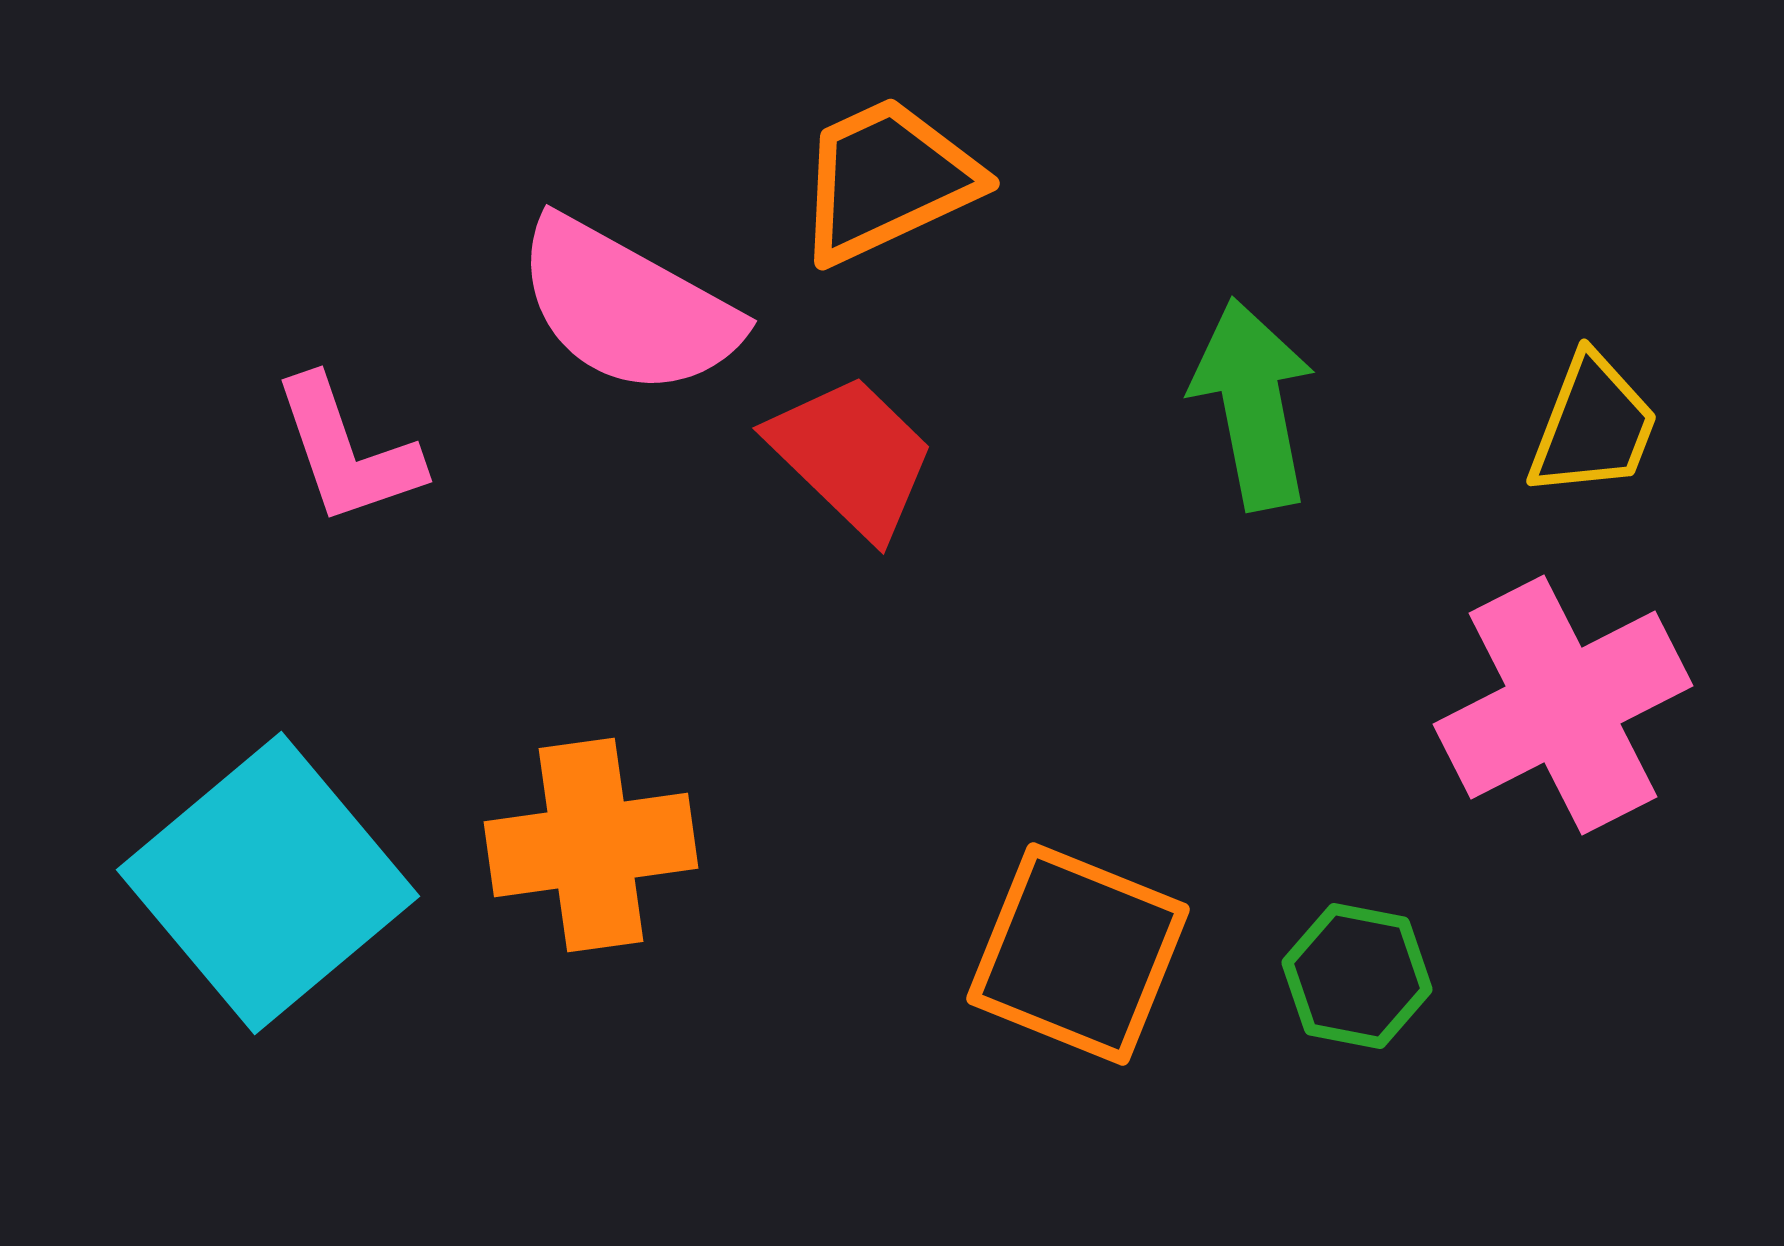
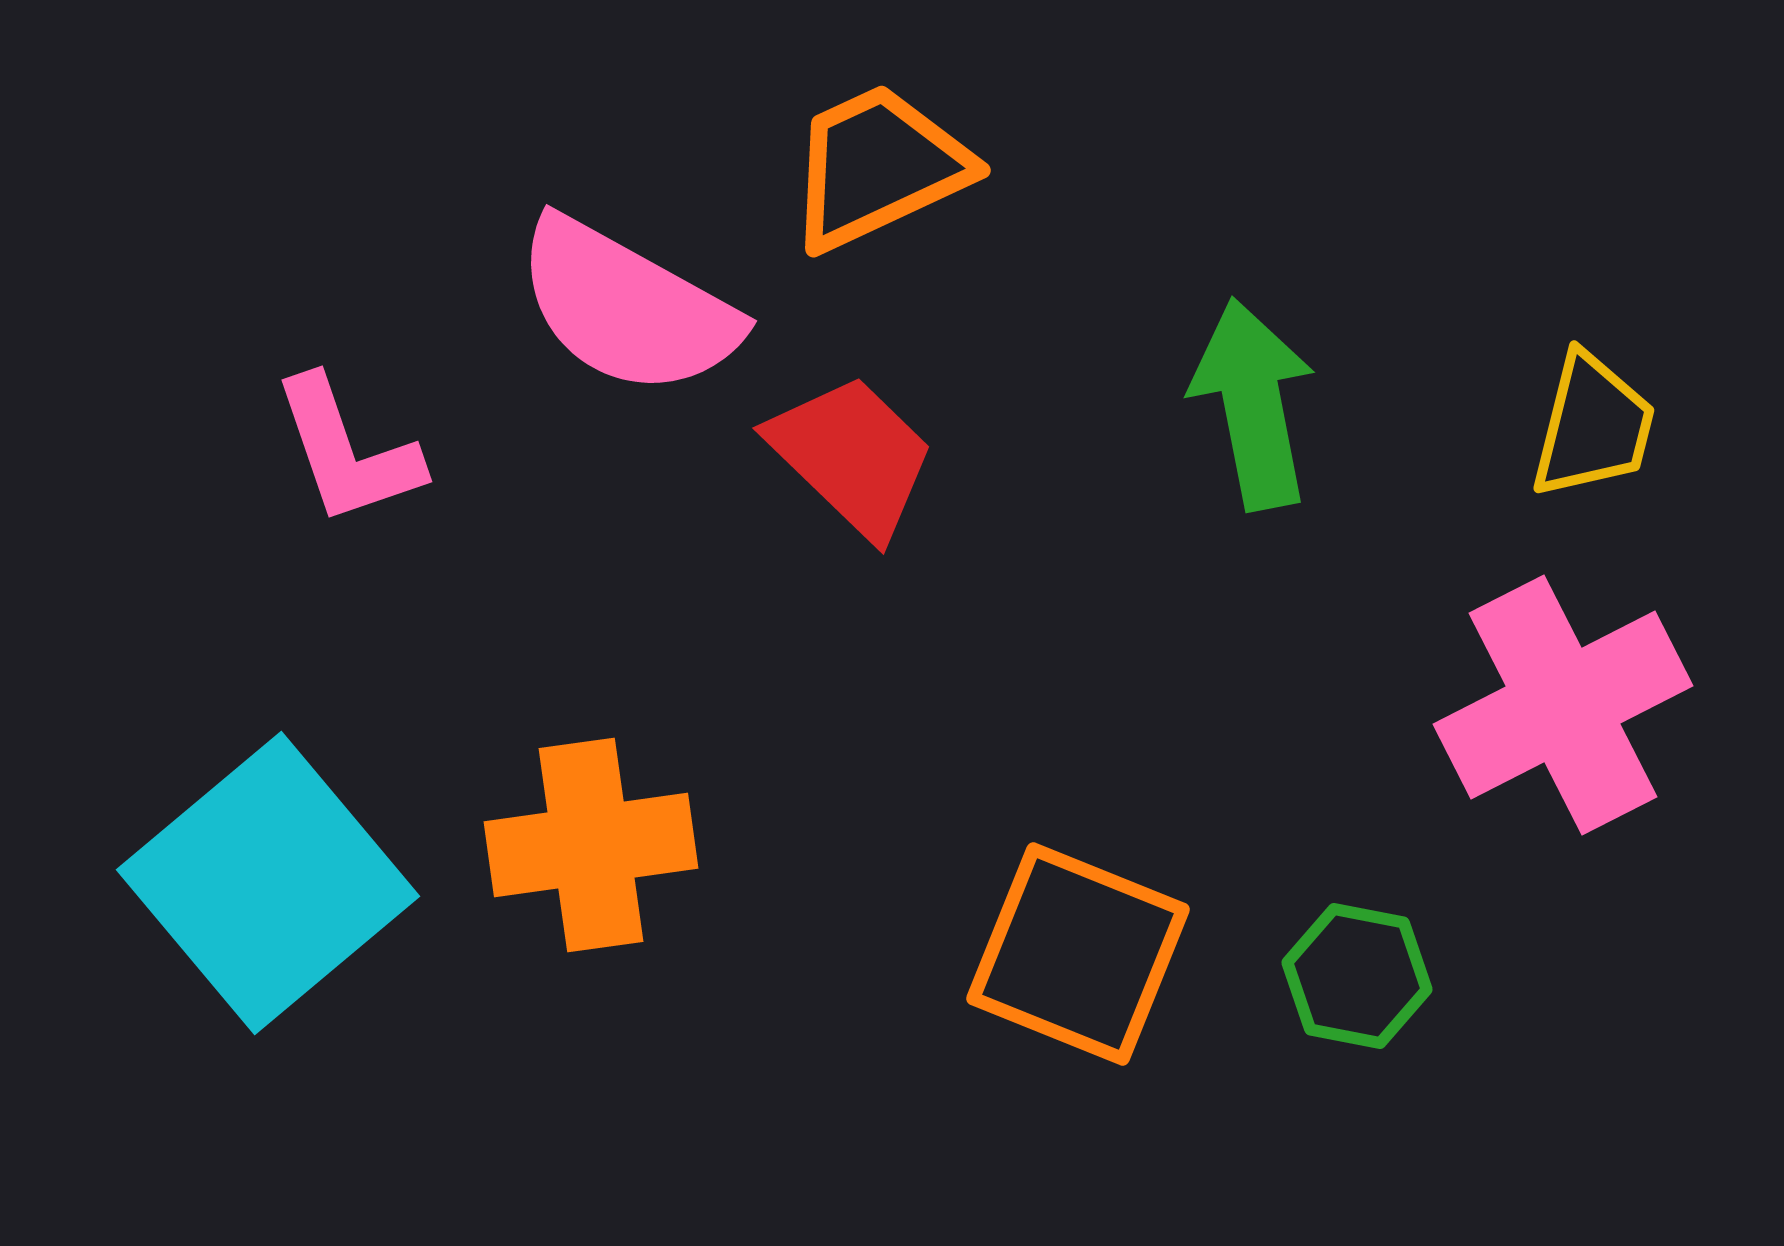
orange trapezoid: moved 9 px left, 13 px up
yellow trapezoid: rotated 7 degrees counterclockwise
